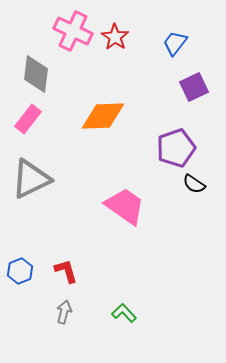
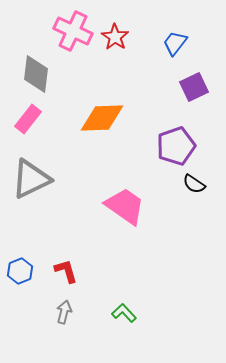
orange diamond: moved 1 px left, 2 px down
purple pentagon: moved 2 px up
